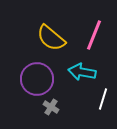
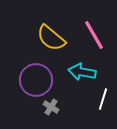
pink line: rotated 52 degrees counterclockwise
purple circle: moved 1 px left, 1 px down
